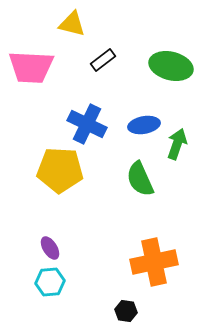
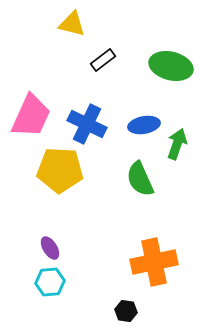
pink trapezoid: moved 49 px down; rotated 69 degrees counterclockwise
